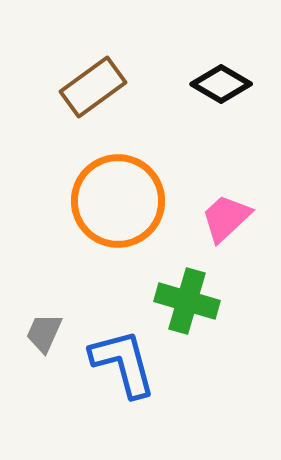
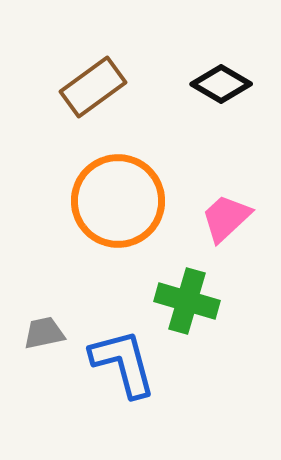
gray trapezoid: rotated 54 degrees clockwise
